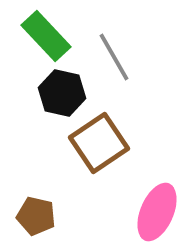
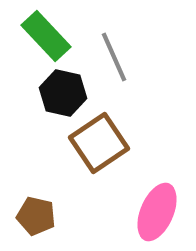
gray line: rotated 6 degrees clockwise
black hexagon: moved 1 px right
